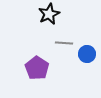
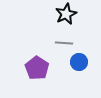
black star: moved 17 px right
blue circle: moved 8 px left, 8 px down
